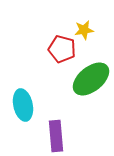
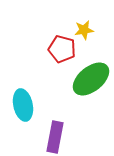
purple rectangle: moved 1 px left, 1 px down; rotated 16 degrees clockwise
